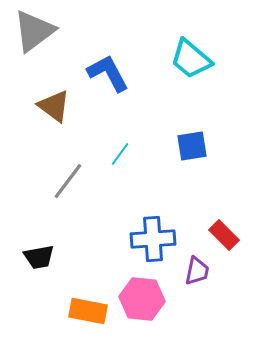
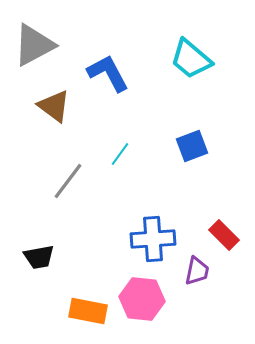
gray triangle: moved 14 px down; rotated 9 degrees clockwise
blue square: rotated 12 degrees counterclockwise
